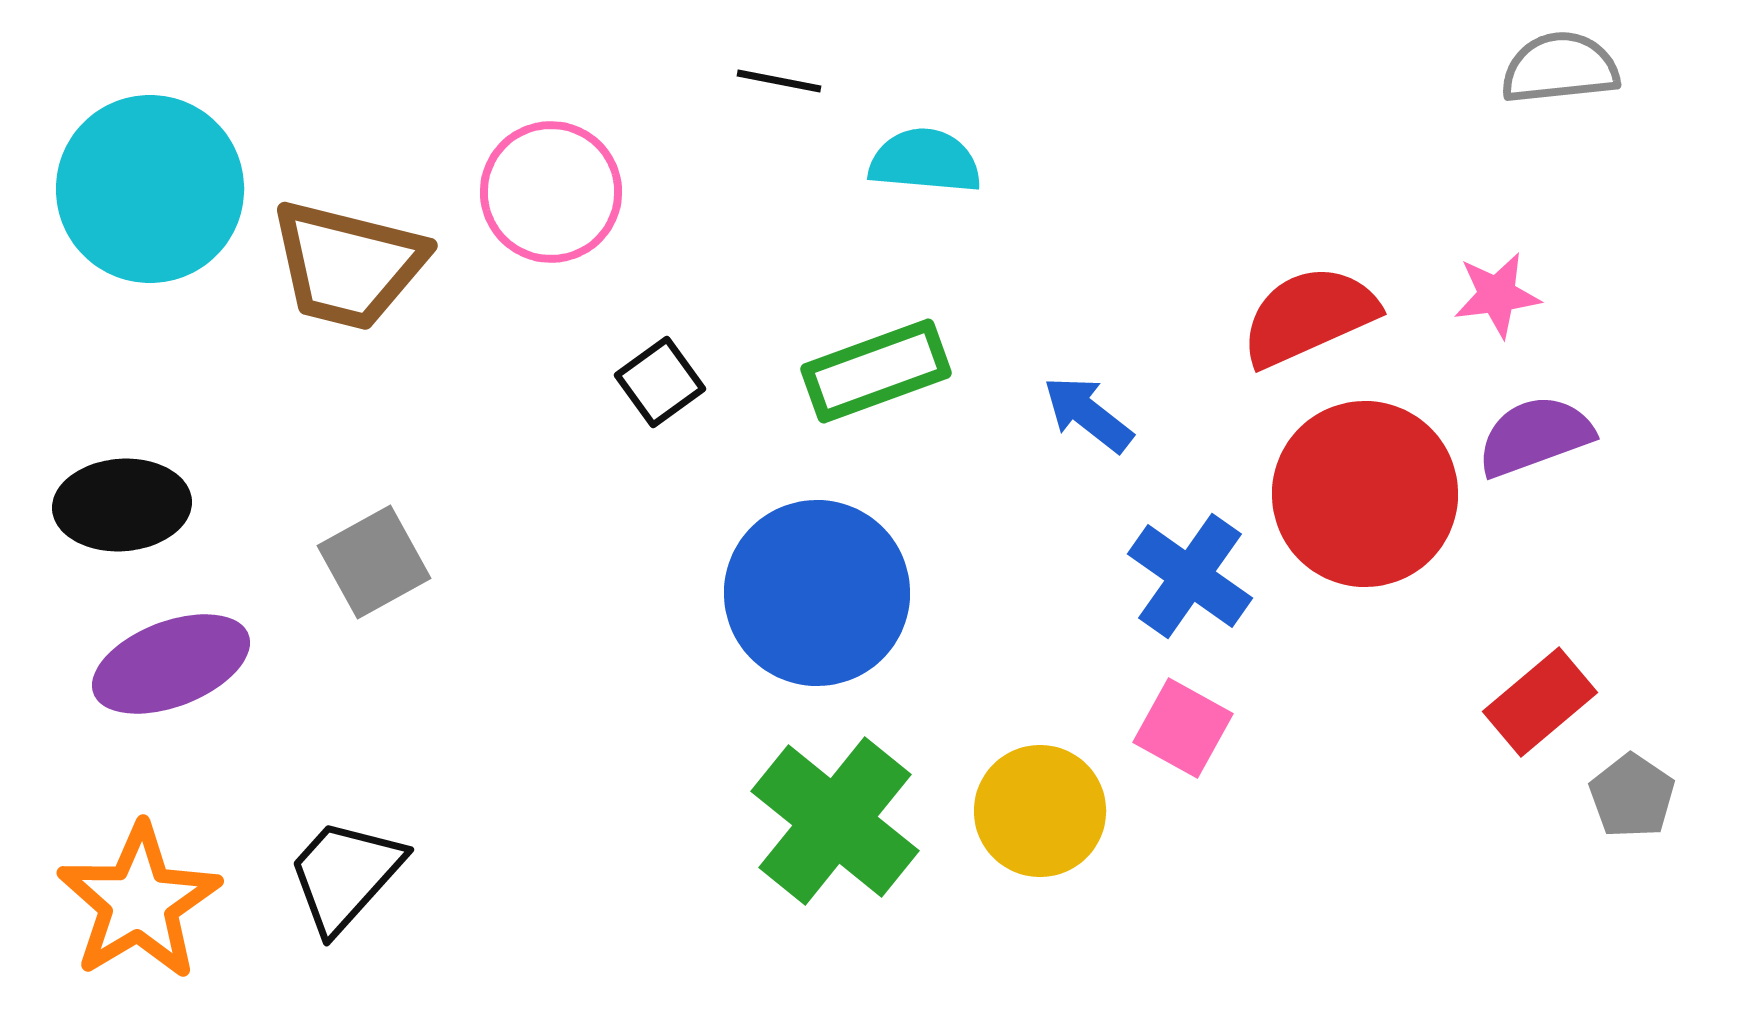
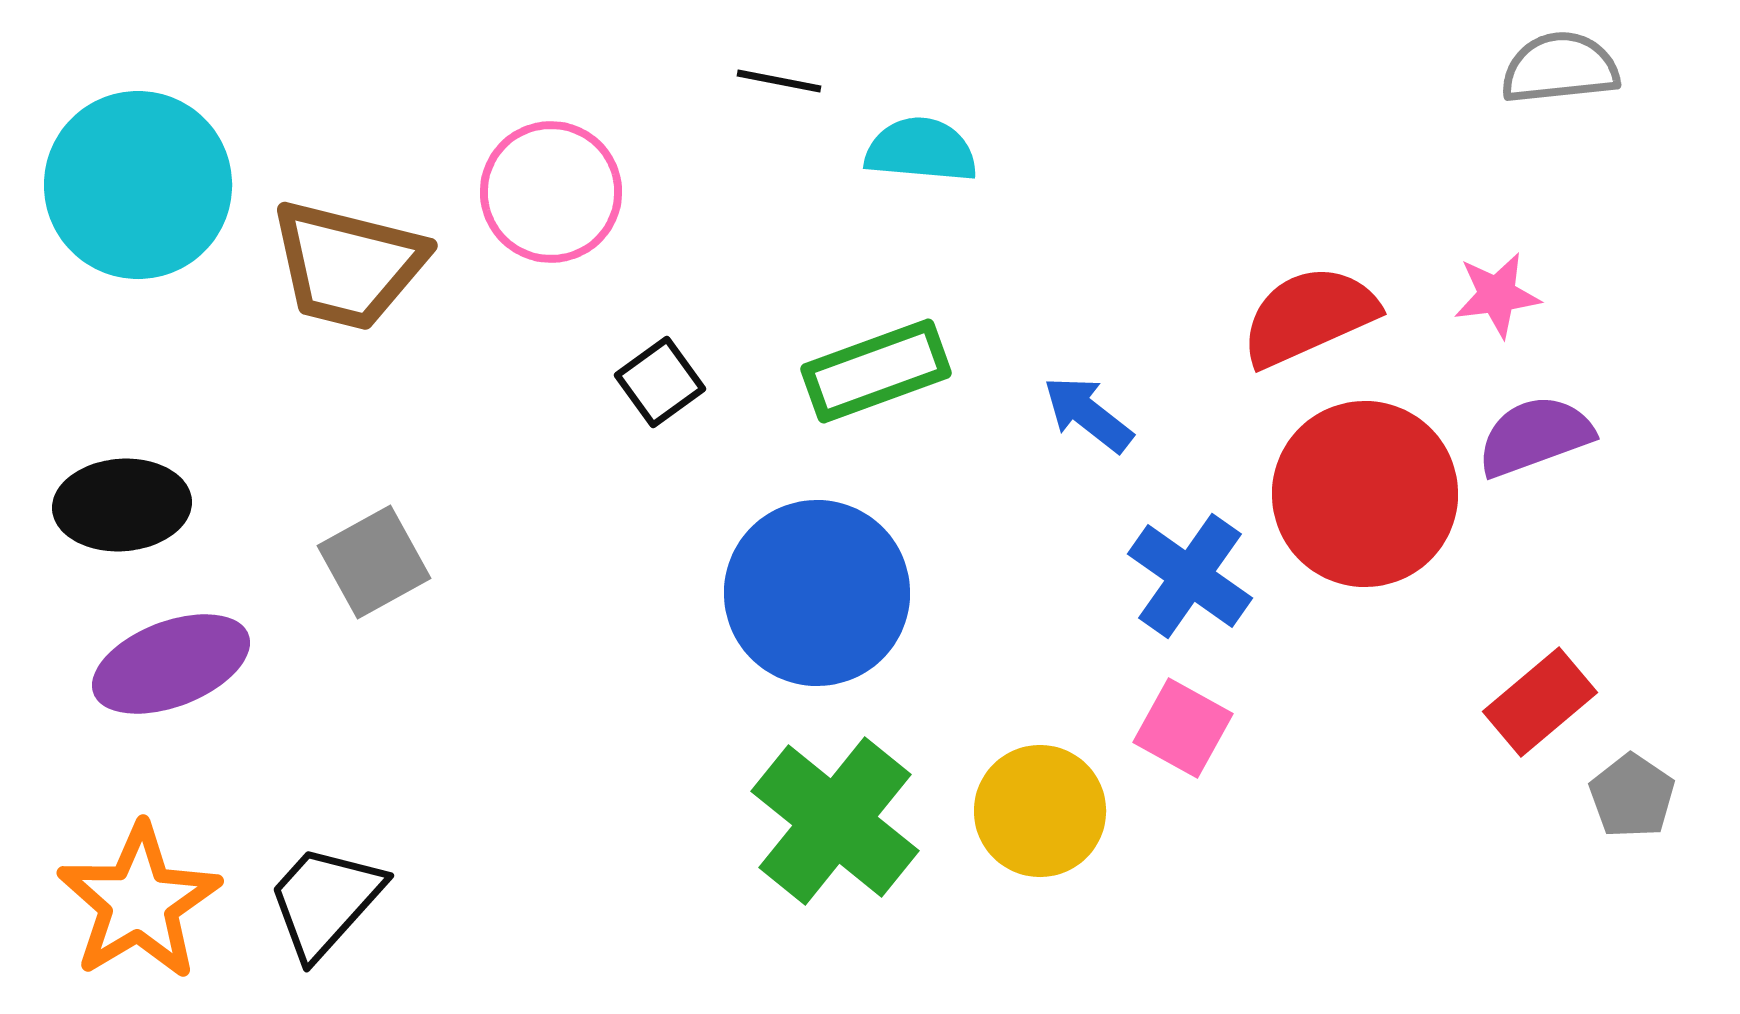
cyan semicircle: moved 4 px left, 11 px up
cyan circle: moved 12 px left, 4 px up
black trapezoid: moved 20 px left, 26 px down
